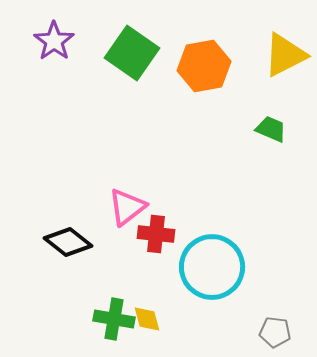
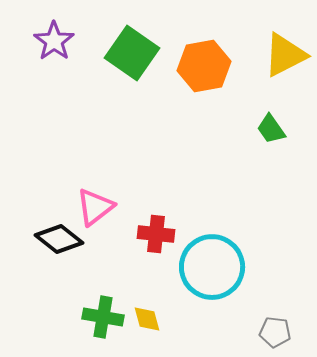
green trapezoid: rotated 148 degrees counterclockwise
pink triangle: moved 32 px left
black diamond: moved 9 px left, 3 px up
green cross: moved 11 px left, 2 px up
